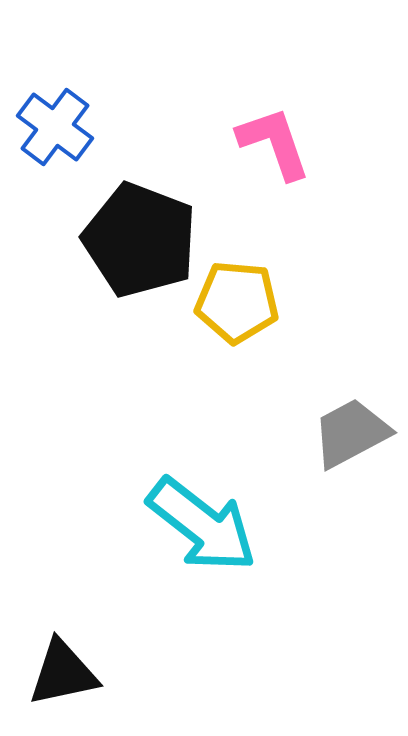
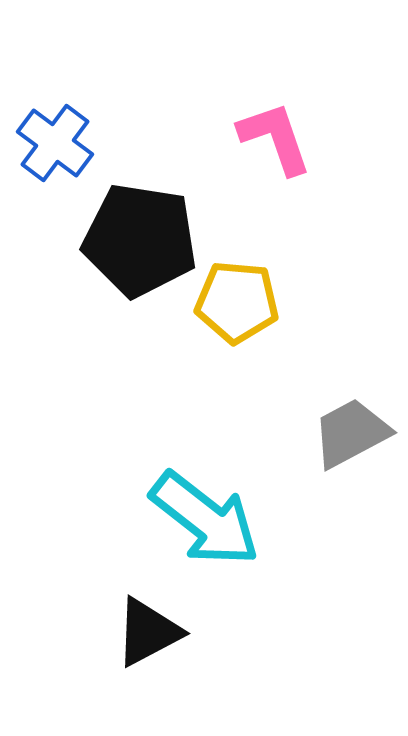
blue cross: moved 16 px down
pink L-shape: moved 1 px right, 5 px up
black pentagon: rotated 12 degrees counterclockwise
cyan arrow: moved 3 px right, 6 px up
black triangle: moved 85 px right, 41 px up; rotated 16 degrees counterclockwise
